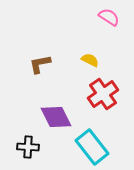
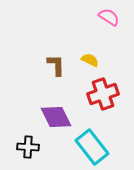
brown L-shape: moved 16 px right, 1 px down; rotated 100 degrees clockwise
red cross: rotated 16 degrees clockwise
